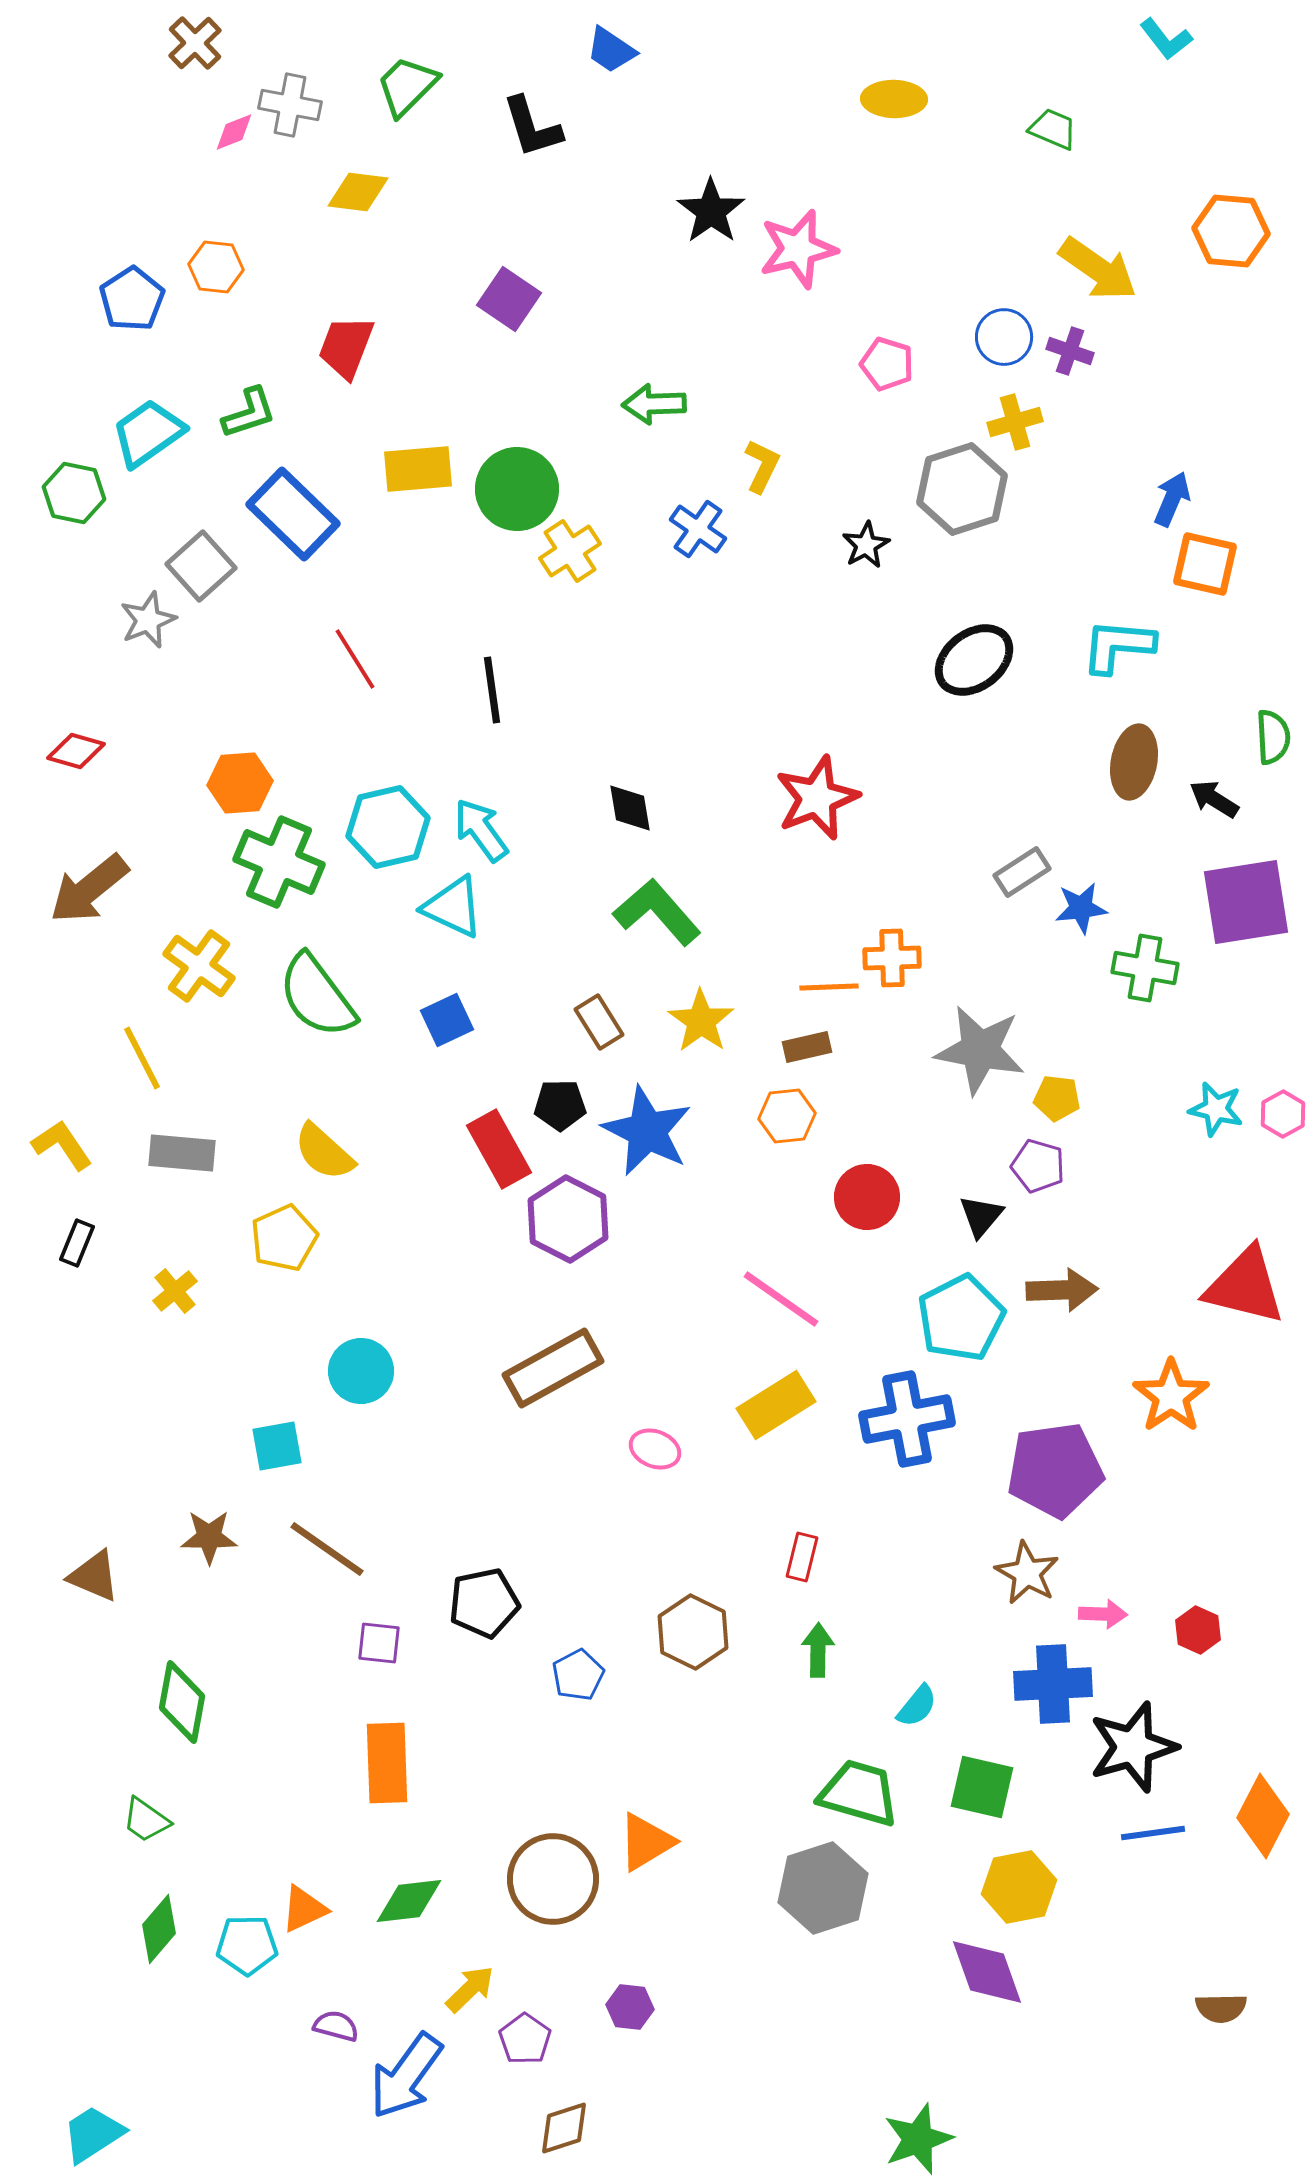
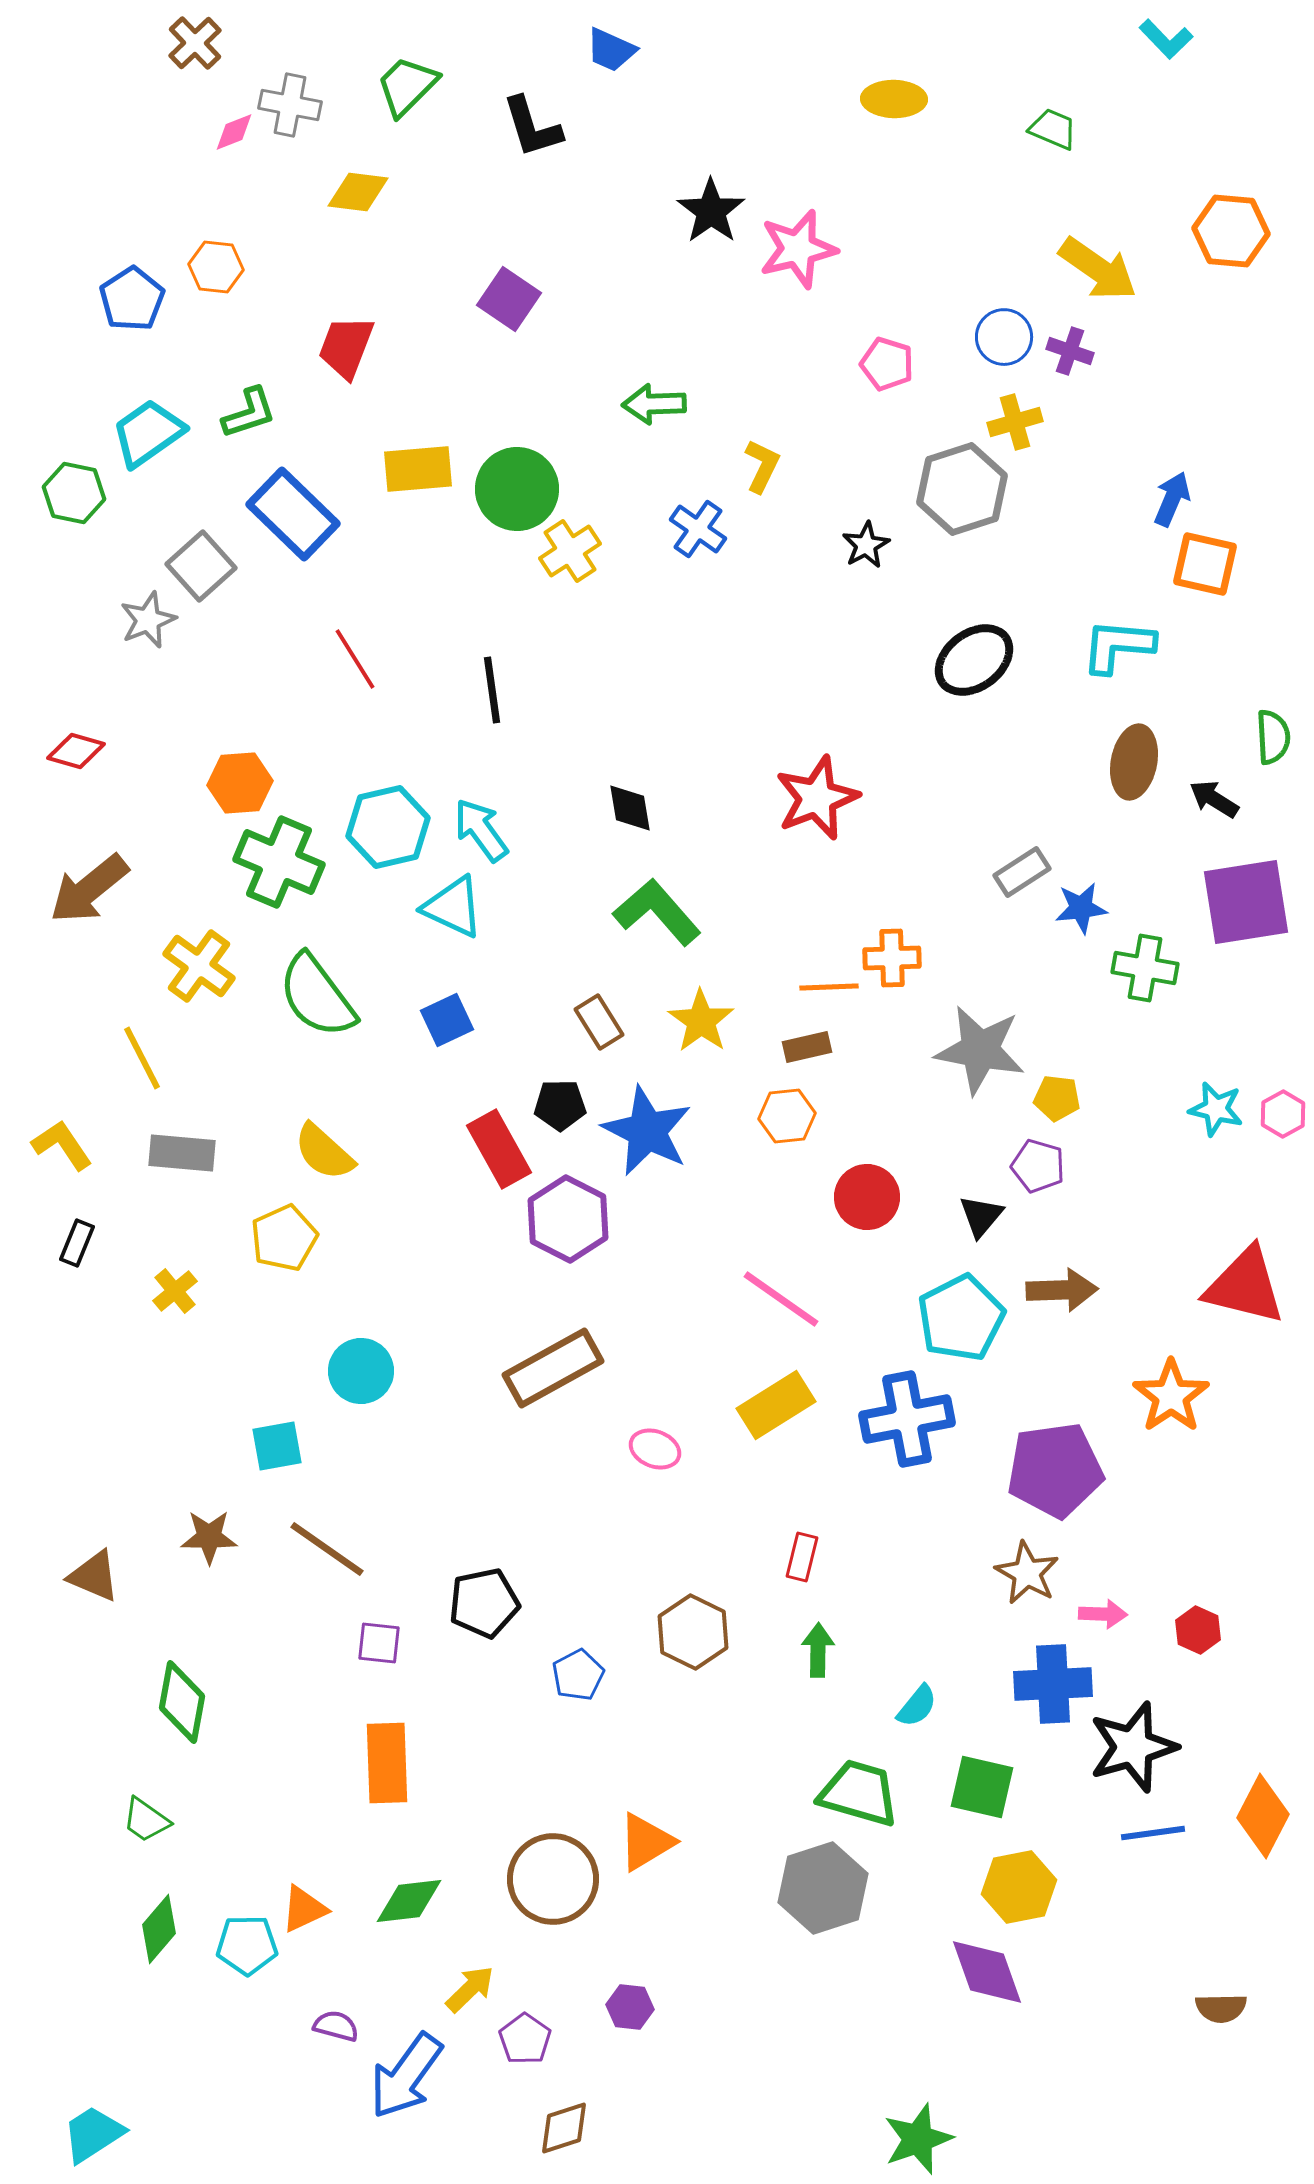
cyan L-shape at (1166, 39): rotated 6 degrees counterclockwise
blue trapezoid at (611, 50): rotated 10 degrees counterclockwise
